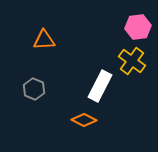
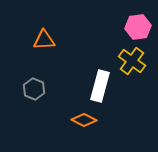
white rectangle: rotated 12 degrees counterclockwise
